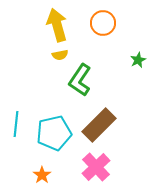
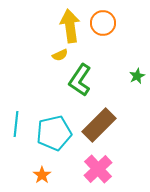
yellow arrow: moved 13 px right, 1 px down; rotated 8 degrees clockwise
yellow semicircle: rotated 14 degrees counterclockwise
green star: moved 1 px left, 16 px down
pink cross: moved 2 px right, 2 px down
